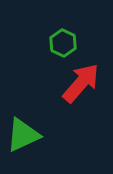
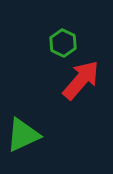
red arrow: moved 3 px up
